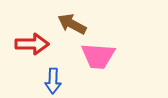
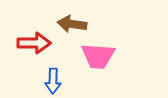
brown arrow: rotated 20 degrees counterclockwise
red arrow: moved 2 px right, 1 px up
